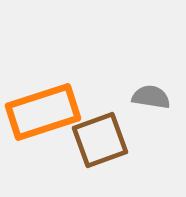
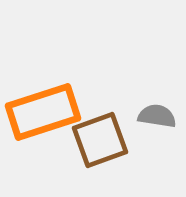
gray semicircle: moved 6 px right, 19 px down
